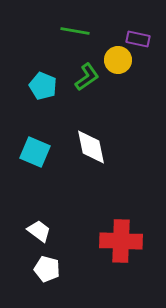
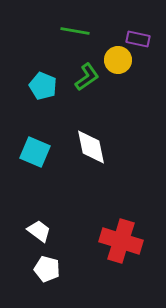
red cross: rotated 15 degrees clockwise
